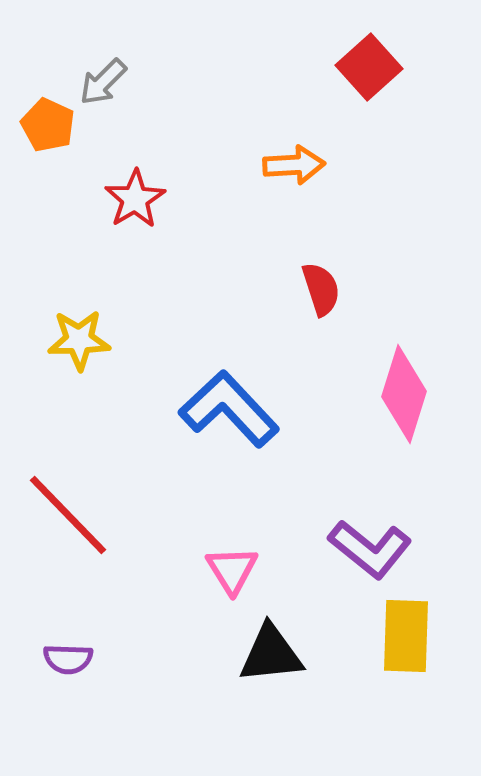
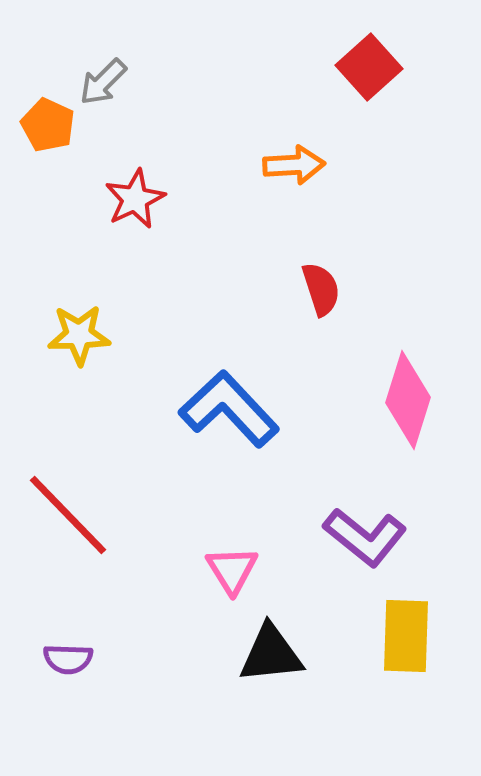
red star: rotated 6 degrees clockwise
yellow star: moved 5 px up
pink diamond: moved 4 px right, 6 px down
purple L-shape: moved 5 px left, 12 px up
